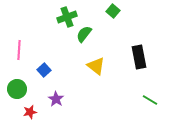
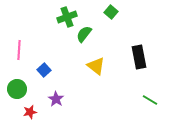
green square: moved 2 px left, 1 px down
